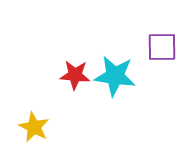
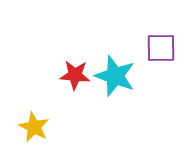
purple square: moved 1 px left, 1 px down
cyan star: rotated 12 degrees clockwise
